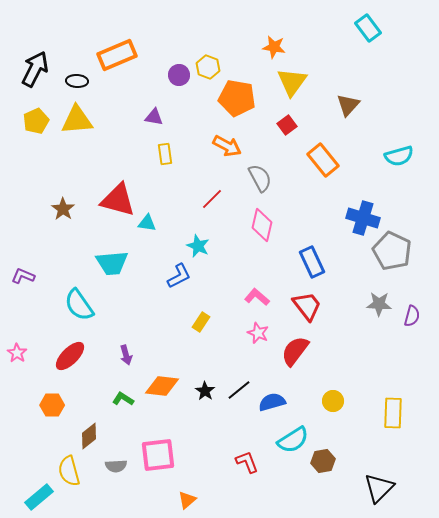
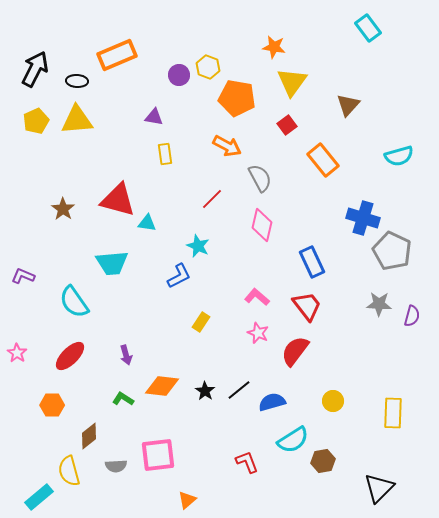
cyan semicircle at (79, 305): moved 5 px left, 3 px up
